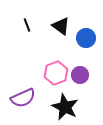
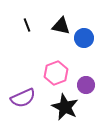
black triangle: rotated 24 degrees counterclockwise
blue circle: moved 2 px left
purple circle: moved 6 px right, 10 px down
